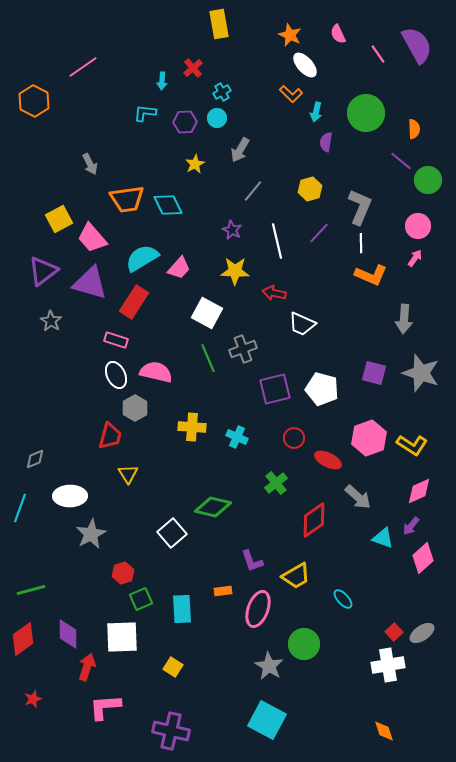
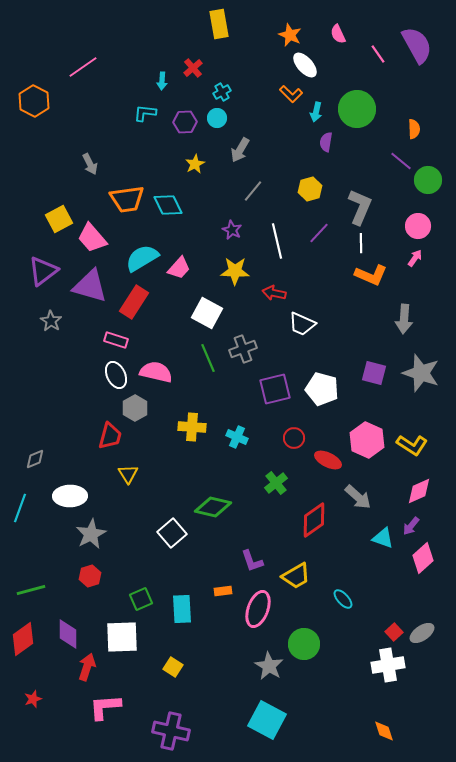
green circle at (366, 113): moved 9 px left, 4 px up
purple triangle at (90, 283): moved 3 px down
pink hexagon at (369, 438): moved 2 px left, 2 px down; rotated 16 degrees counterclockwise
red hexagon at (123, 573): moved 33 px left, 3 px down
